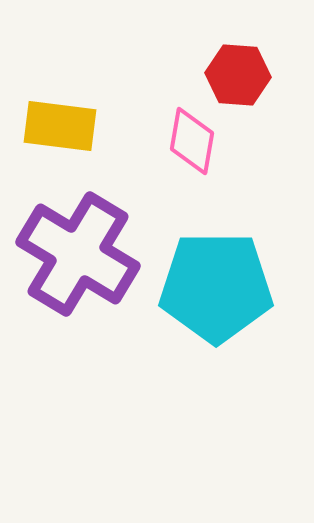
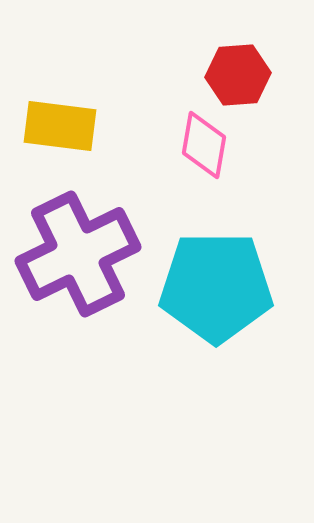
red hexagon: rotated 8 degrees counterclockwise
pink diamond: moved 12 px right, 4 px down
purple cross: rotated 33 degrees clockwise
